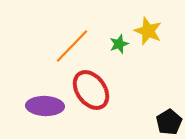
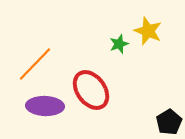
orange line: moved 37 px left, 18 px down
